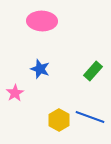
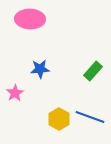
pink ellipse: moved 12 px left, 2 px up
blue star: rotated 24 degrees counterclockwise
yellow hexagon: moved 1 px up
